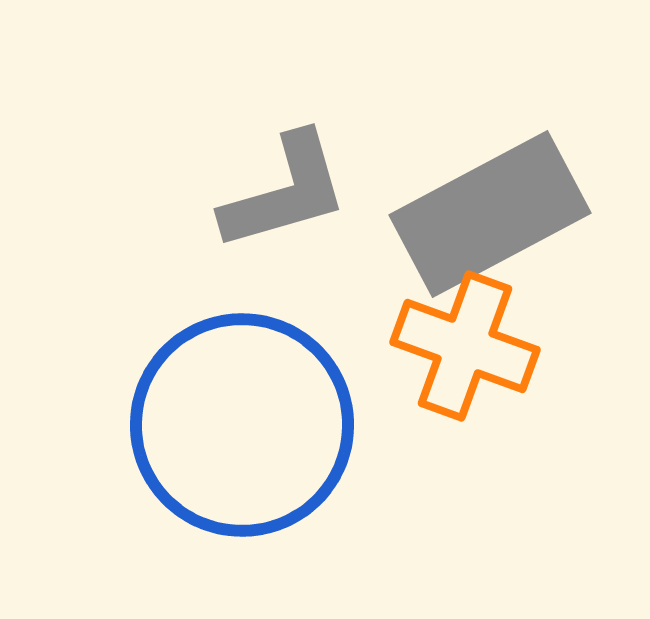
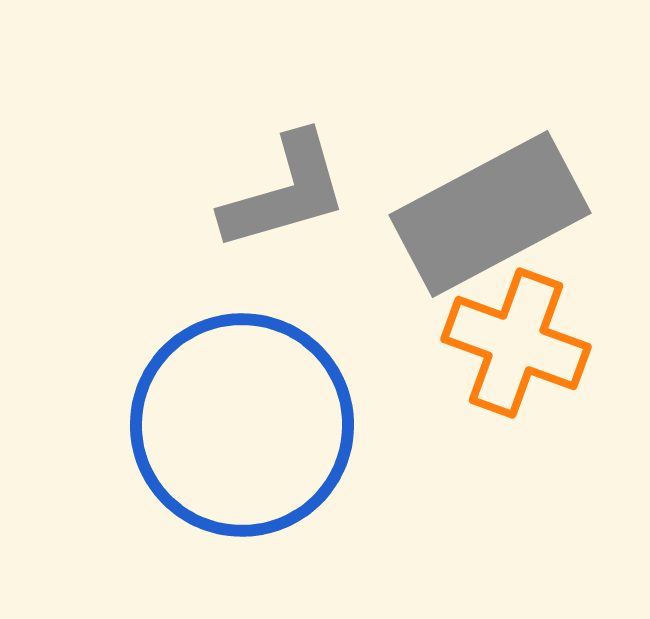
orange cross: moved 51 px right, 3 px up
